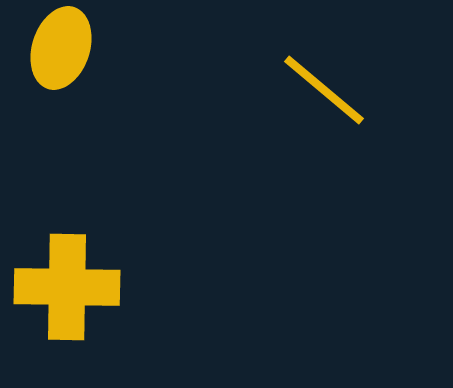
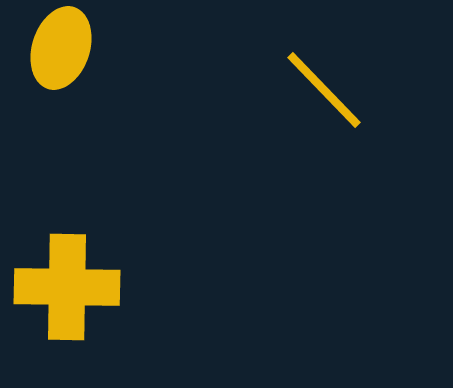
yellow line: rotated 6 degrees clockwise
